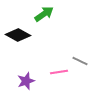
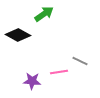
purple star: moved 6 px right; rotated 24 degrees clockwise
